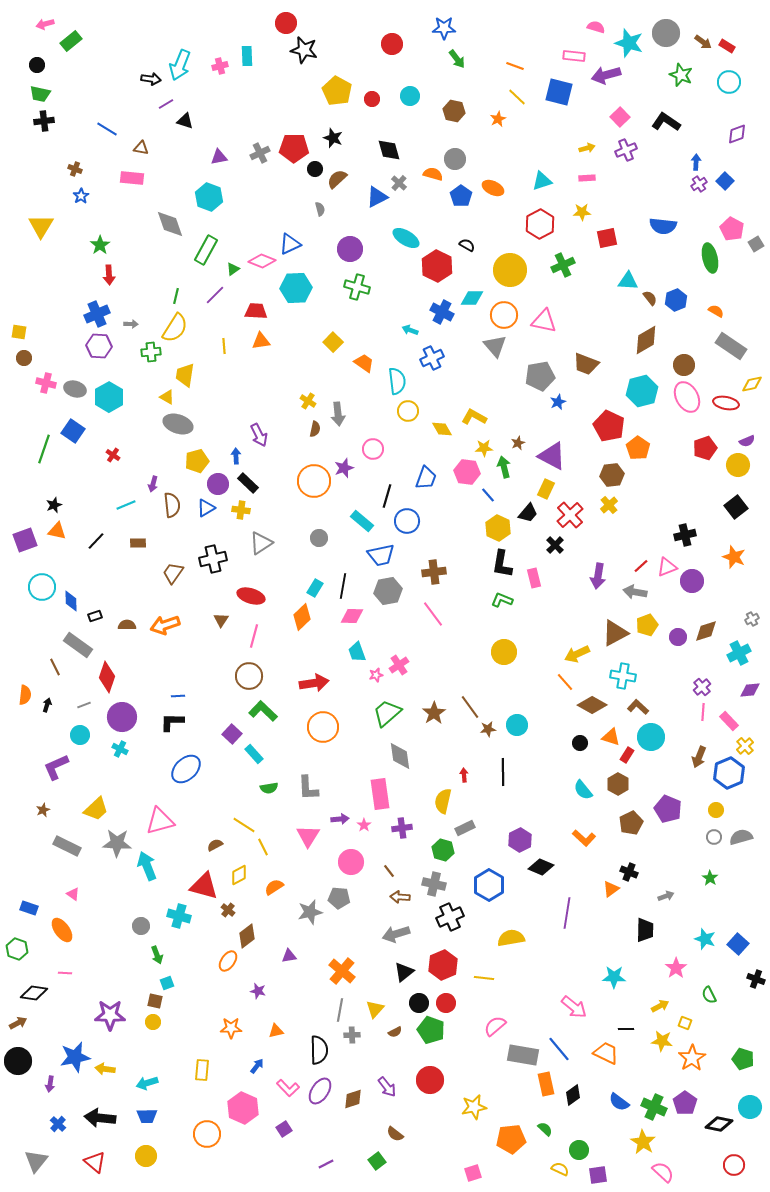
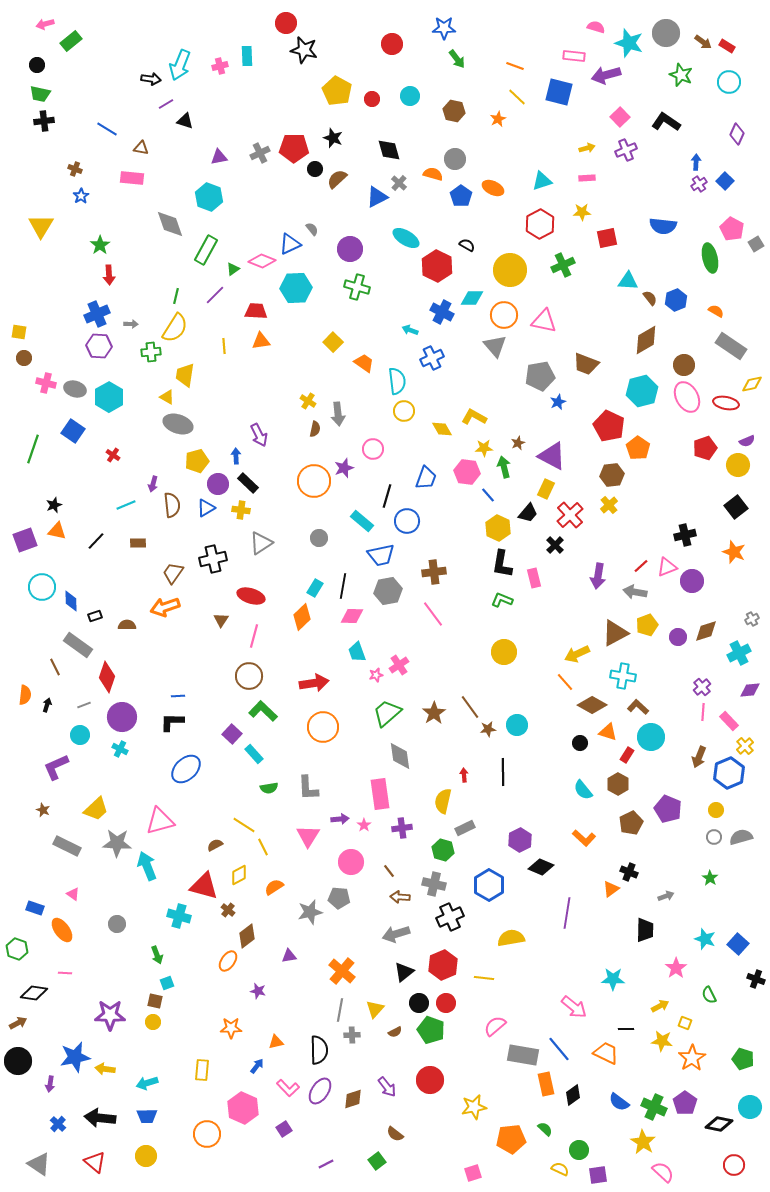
purple diamond at (737, 134): rotated 45 degrees counterclockwise
gray semicircle at (320, 209): moved 8 px left, 20 px down; rotated 24 degrees counterclockwise
yellow circle at (408, 411): moved 4 px left
green line at (44, 449): moved 11 px left
orange star at (734, 557): moved 5 px up
orange arrow at (165, 625): moved 18 px up
orange triangle at (611, 737): moved 3 px left, 5 px up
brown star at (43, 810): rotated 24 degrees counterclockwise
blue rectangle at (29, 908): moved 6 px right
gray circle at (141, 926): moved 24 px left, 2 px up
cyan star at (614, 977): moved 1 px left, 2 px down
orange triangle at (276, 1031): moved 11 px down
gray triangle at (36, 1161): moved 3 px right, 3 px down; rotated 35 degrees counterclockwise
